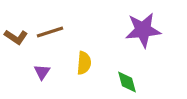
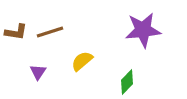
brown L-shape: moved 5 px up; rotated 25 degrees counterclockwise
yellow semicircle: moved 2 px left, 2 px up; rotated 135 degrees counterclockwise
purple triangle: moved 4 px left
green diamond: rotated 60 degrees clockwise
